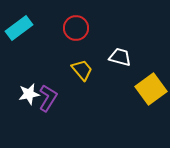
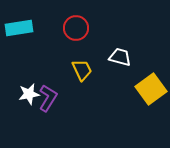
cyan rectangle: rotated 28 degrees clockwise
yellow trapezoid: rotated 15 degrees clockwise
